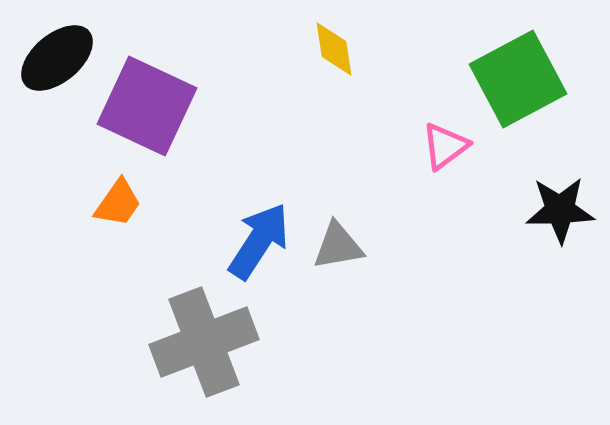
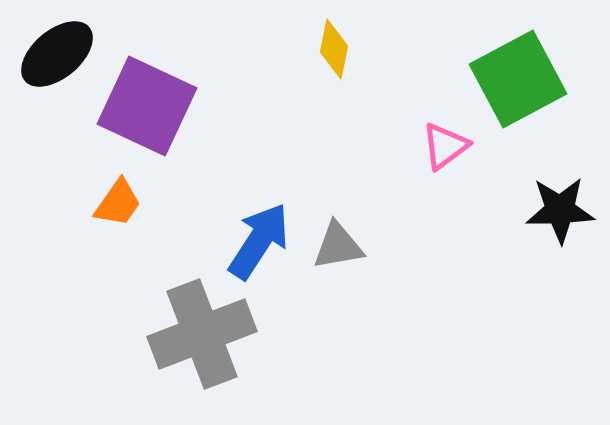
yellow diamond: rotated 20 degrees clockwise
black ellipse: moved 4 px up
gray cross: moved 2 px left, 8 px up
